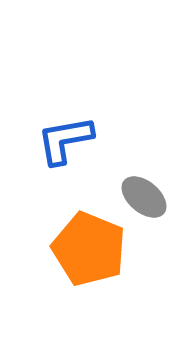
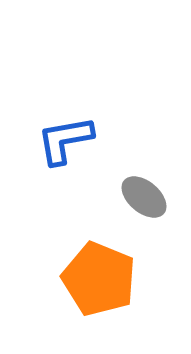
orange pentagon: moved 10 px right, 30 px down
